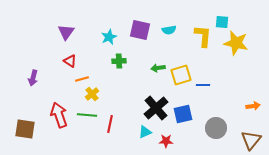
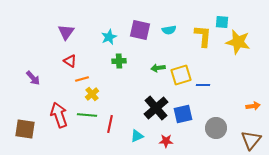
yellow star: moved 2 px right, 1 px up
purple arrow: rotated 56 degrees counterclockwise
cyan triangle: moved 8 px left, 4 px down
